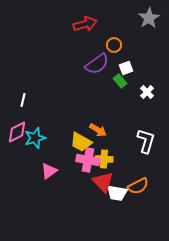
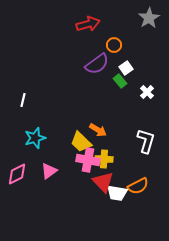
red arrow: moved 3 px right
white square: rotated 16 degrees counterclockwise
pink diamond: moved 42 px down
yellow trapezoid: rotated 15 degrees clockwise
